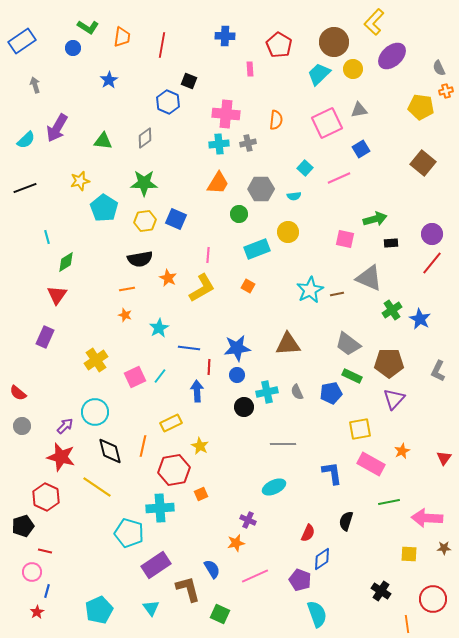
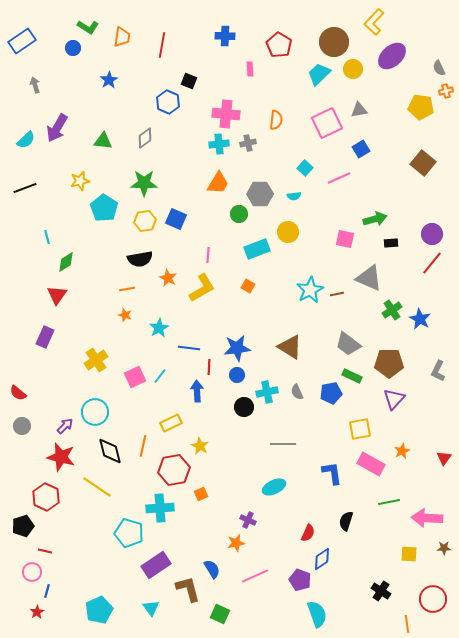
gray hexagon at (261, 189): moved 1 px left, 5 px down
brown triangle at (288, 344): moved 2 px right, 3 px down; rotated 36 degrees clockwise
